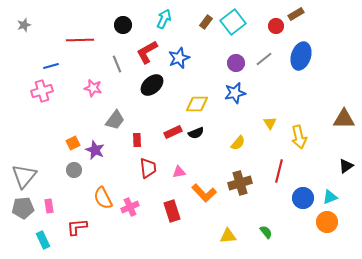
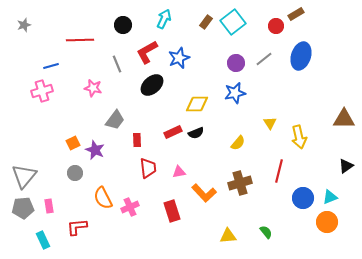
gray circle at (74, 170): moved 1 px right, 3 px down
